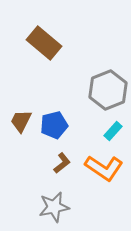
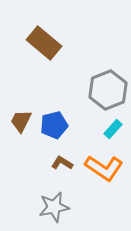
cyan rectangle: moved 2 px up
brown L-shape: rotated 110 degrees counterclockwise
